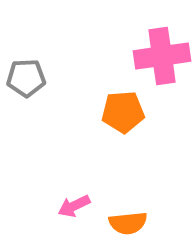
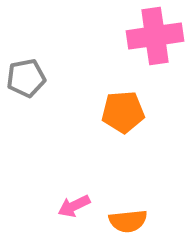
pink cross: moved 7 px left, 20 px up
gray pentagon: rotated 9 degrees counterclockwise
orange semicircle: moved 2 px up
